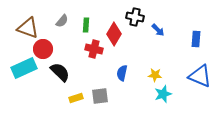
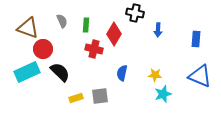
black cross: moved 4 px up
gray semicircle: rotated 64 degrees counterclockwise
blue arrow: rotated 48 degrees clockwise
cyan rectangle: moved 3 px right, 4 px down
